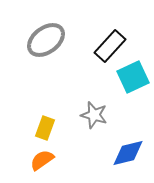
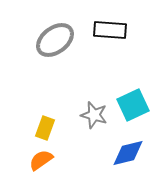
gray ellipse: moved 9 px right
black rectangle: moved 16 px up; rotated 52 degrees clockwise
cyan square: moved 28 px down
orange semicircle: moved 1 px left
